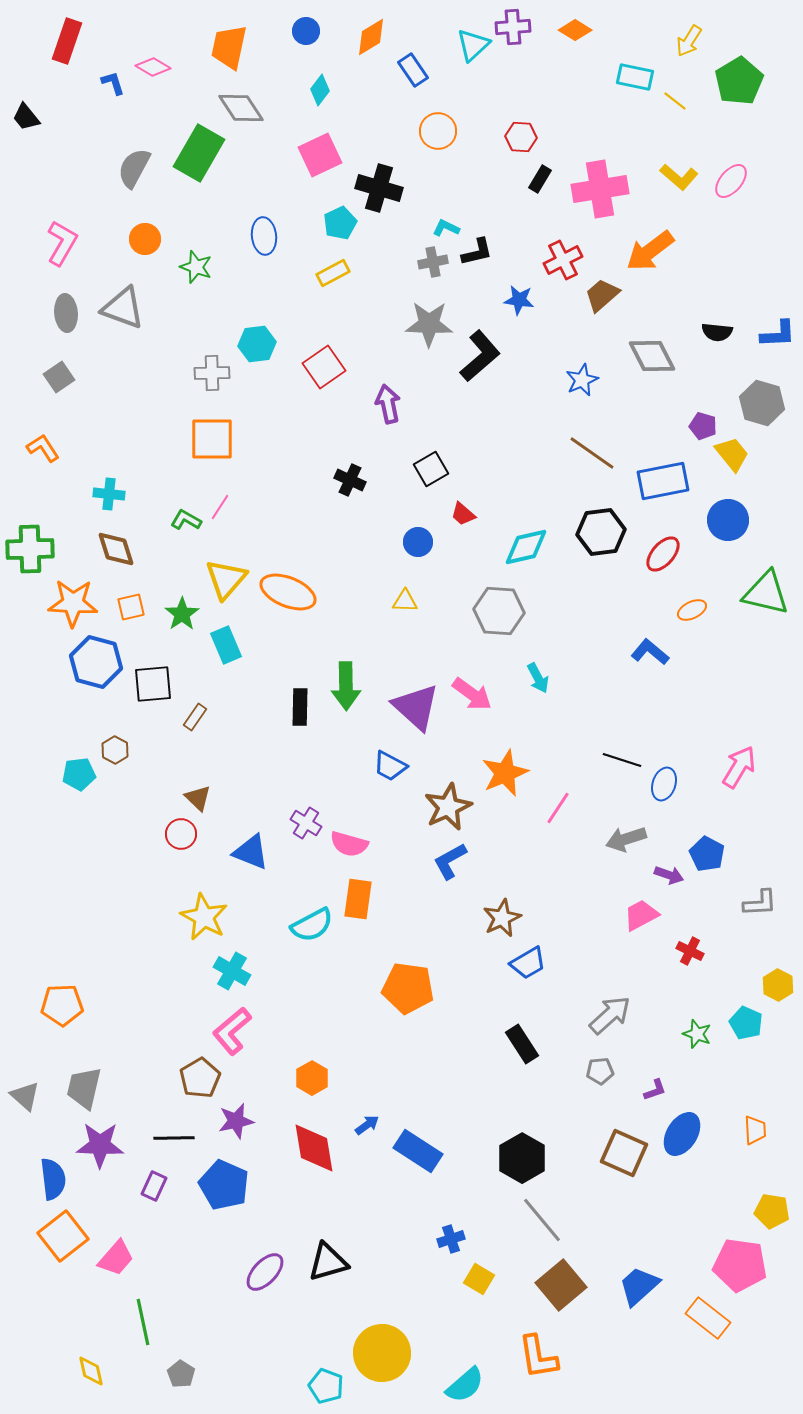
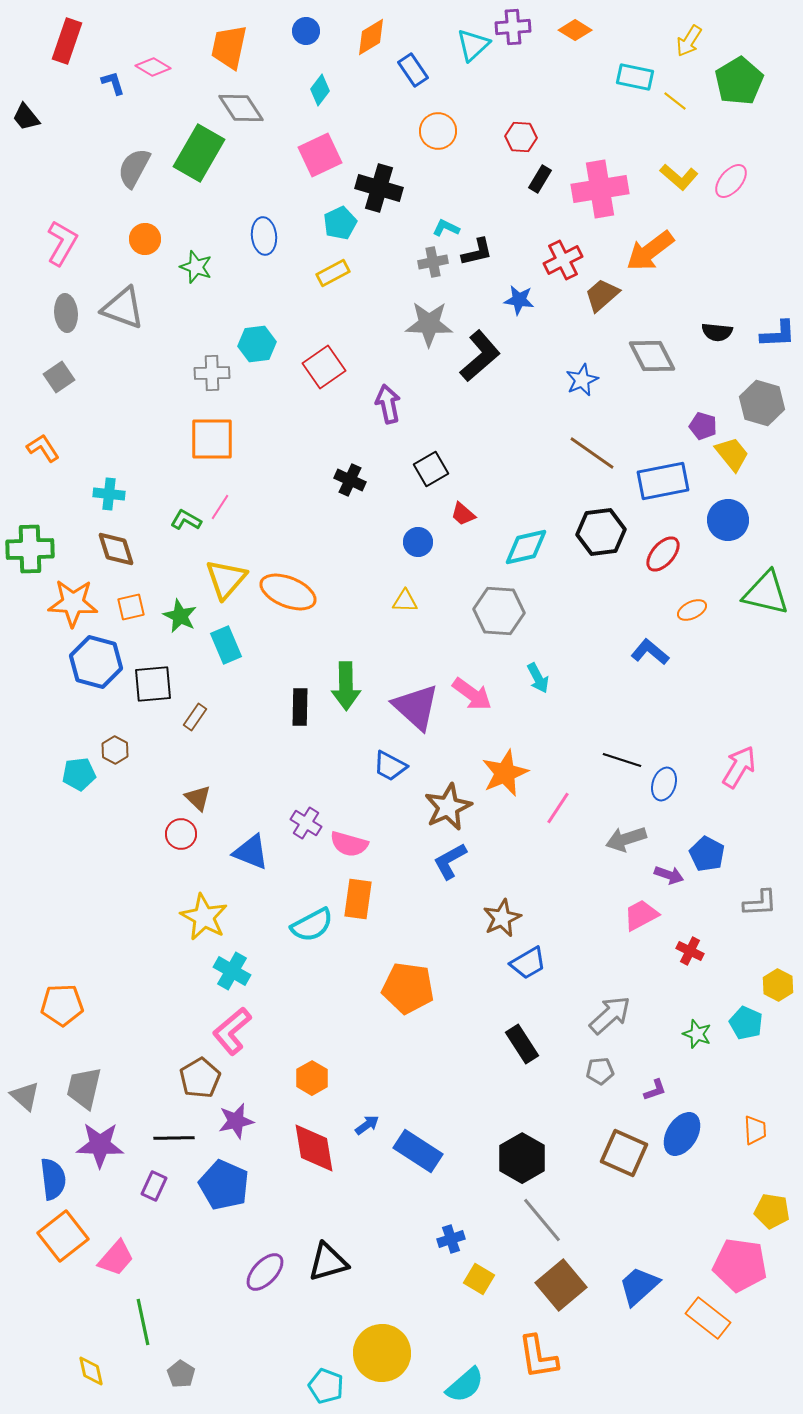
green star at (182, 614): moved 2 px left, 2 px down; rotated 12 degrees counterclockwise
